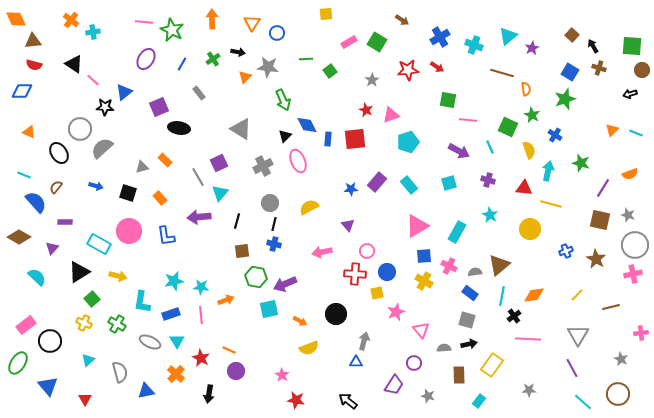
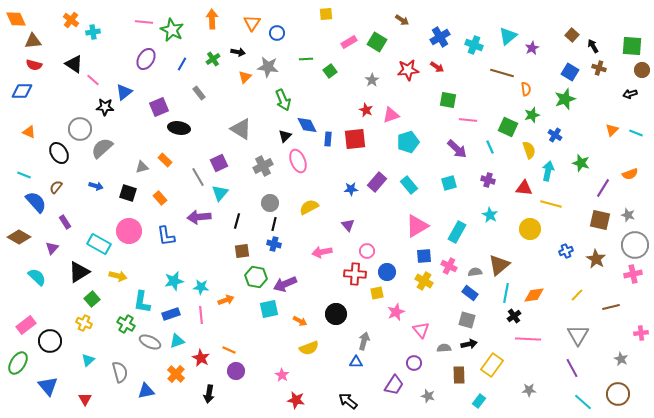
green star at (532, 115): rotated 28 degrees clockwise
purple arrow at (459, 151): moved 2 px left, 2 px up; rotated 15 degrees clockwise
purple rectangle at (65, 222): rotated 56 degrees clockwise
cyan line at (502, 296): moved 4 px right, 3 px up
green cross at (117, 324): moved 9 px right
cyan triangle at (177, 341): rotated 42 degrees clockwise
